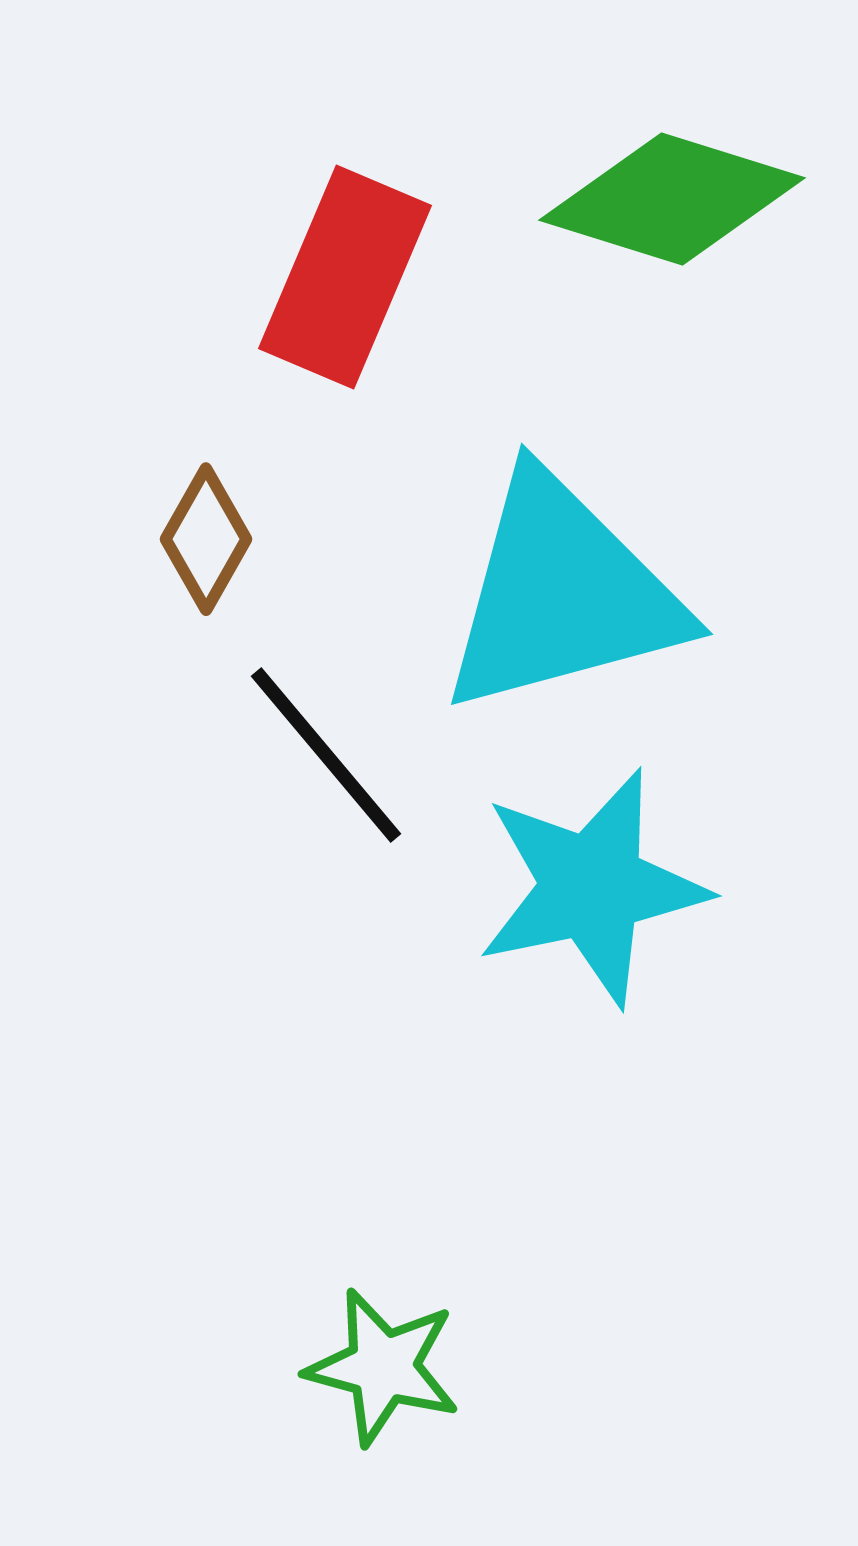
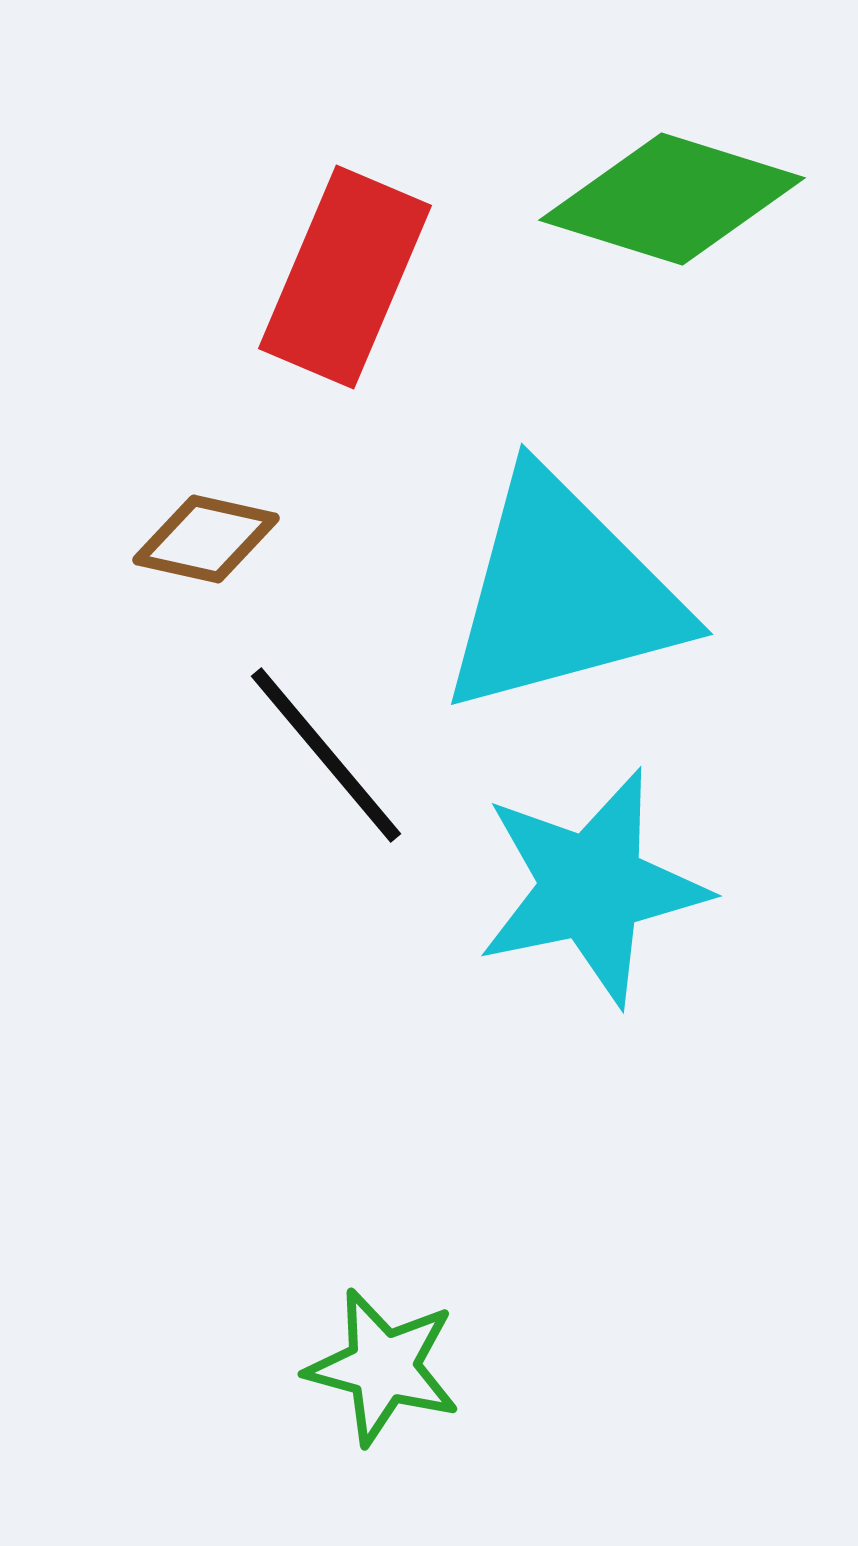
brown diamond: rotated 73 degrees clockwise
